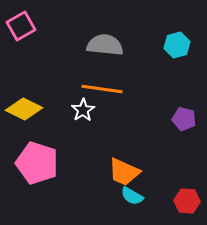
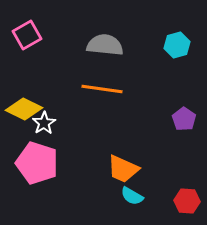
pink square: moved 6 px right, 9 px down
white star: moved 39 px left, 13 px down
purple pentagon: rotated 20 degrees clockwise
orange trapezoid: moved 1 px left, 3 px up
